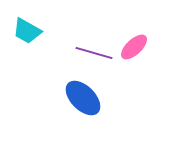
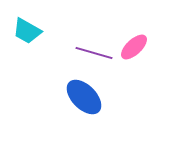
blue ellipse: moved 1 px right, 1 px up
